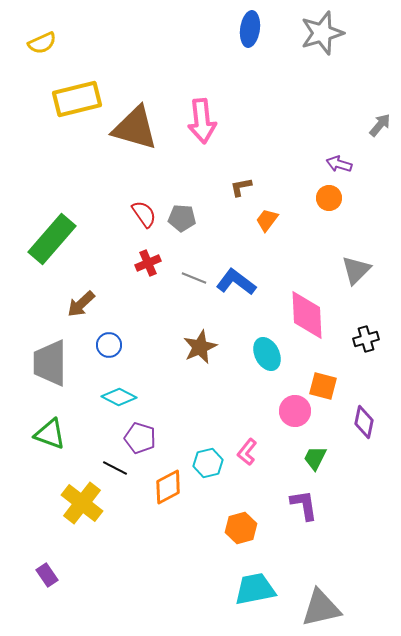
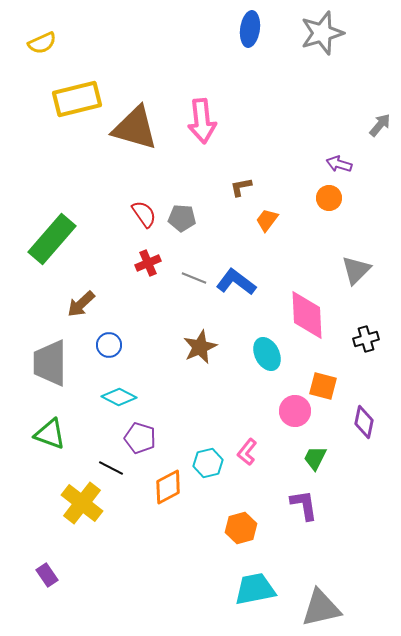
black line at (115, 468): moved 4 px left
